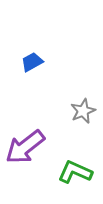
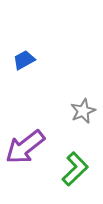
blue trapezoid: moved 8 px left, 2 px up
green L-shape: moved 3 px up; rotated 112 degrees clockwise
